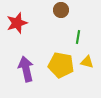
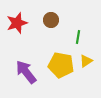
brown circle: moved 10 px left, 10 px down
yellow triangle: moved 1 px left, 1 px up; rotated 48 degrees counterclockwise
purple arrow: moved 3 px down; rotated 25 degrees counterclockwise
